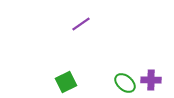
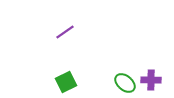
purple line: moved 16 px left, 8 px down
